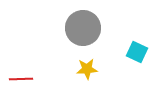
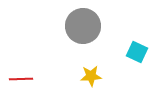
gray circle: moved 2 px up
yellow star: moved 4 px right, 7 px down
